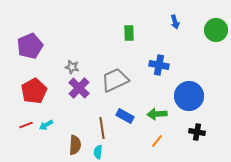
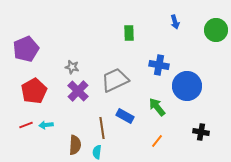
purple pentagon: moved 4 px left, 3 px down
purple cross: moved 1 px left, 3 px down
blue circle: moved 2 px left, 10 px up
green arrow: moved 7 px up; rotated 54 degrees clockwise
cyan arrow: rotated 24 degrees clockwise
black cross: moved 4 px right
cyan semicircle: moved 1 px left
